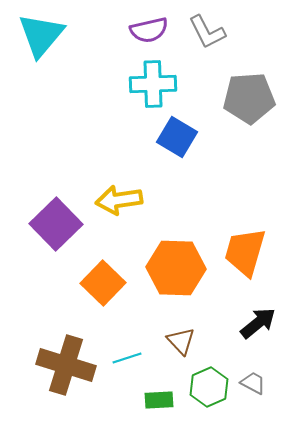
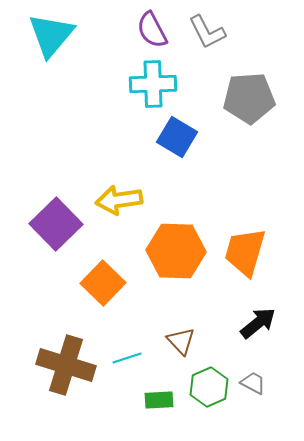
purple semicircle: moved 3 px right; rotated 75 degrees clockwise
cyan triangle: moved 10 px right
orange hexagon: moved 17 px up
